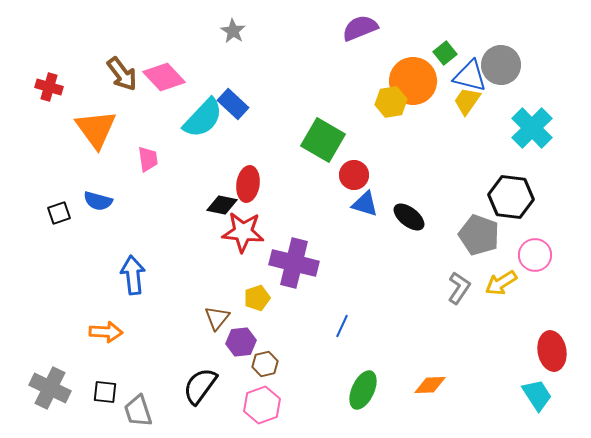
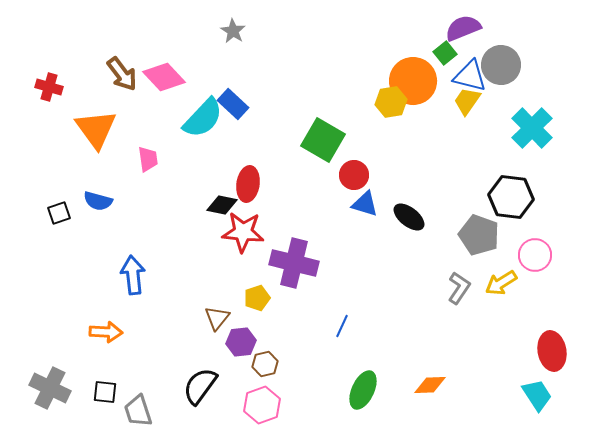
purple semicircle at (360, 28): moved 103 px right
